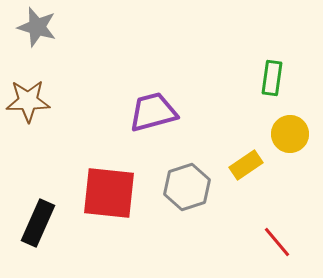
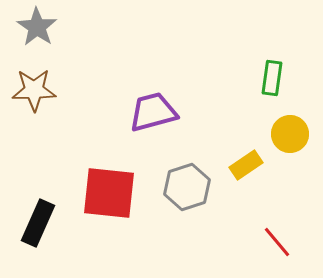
gray star: rotated 18 degrees clockwise
brown star: moved 6 px right, 11 px up
